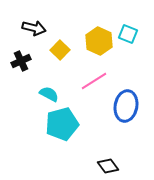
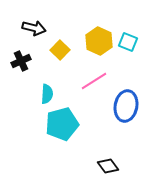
cyan square: moved 8 px down
cyan semicircle: moved 2 px left; rotated 66 degrees clockwise
